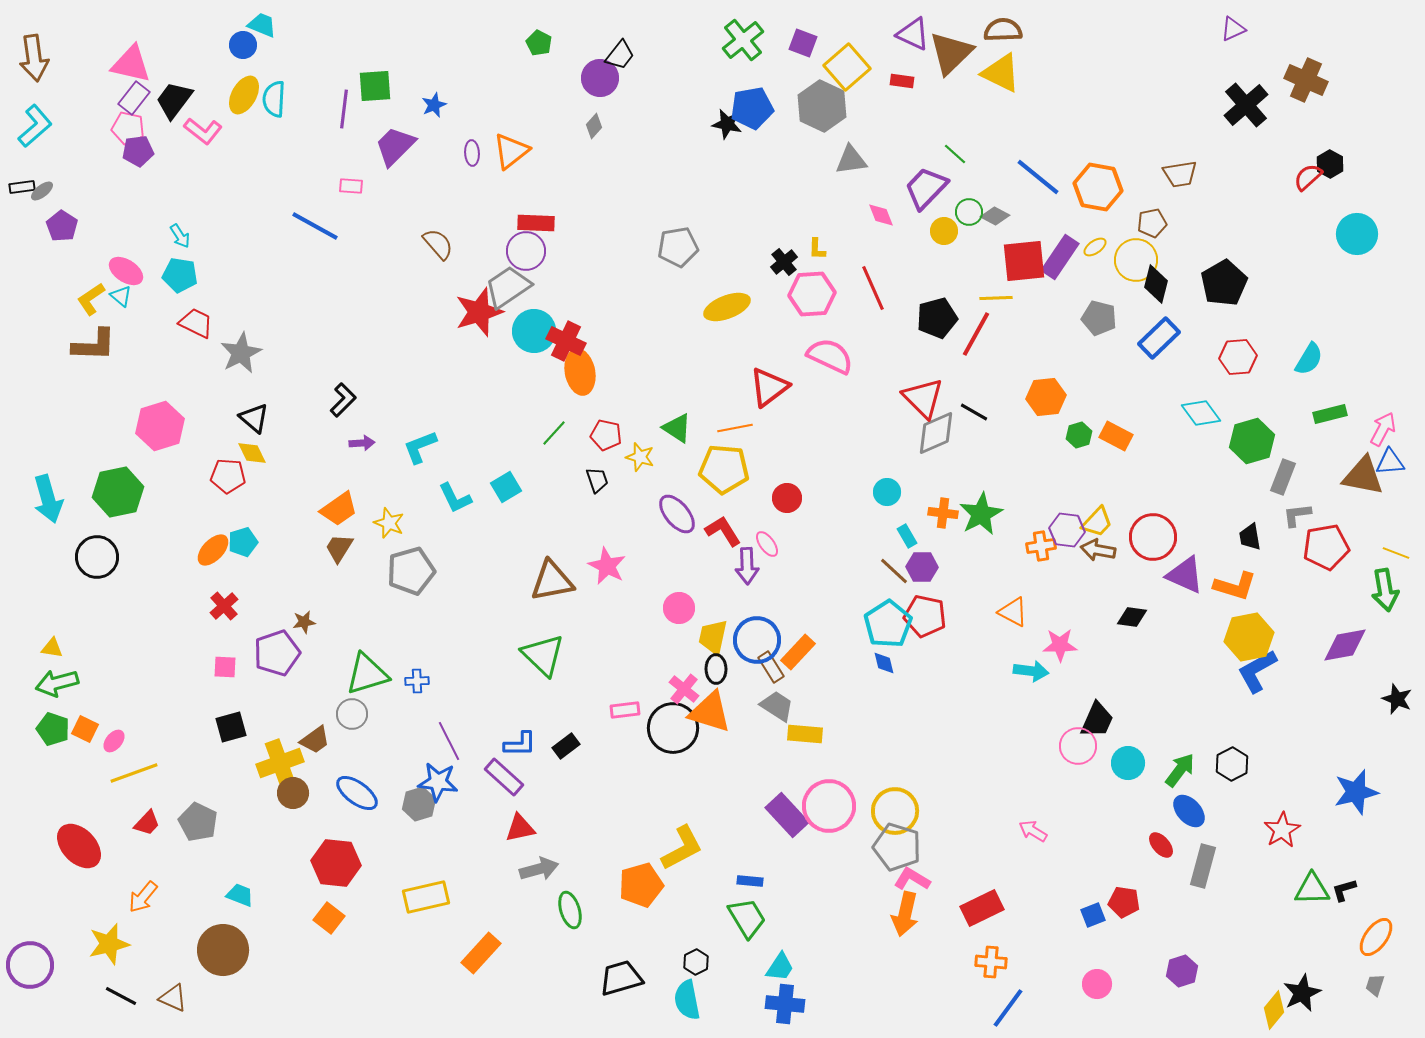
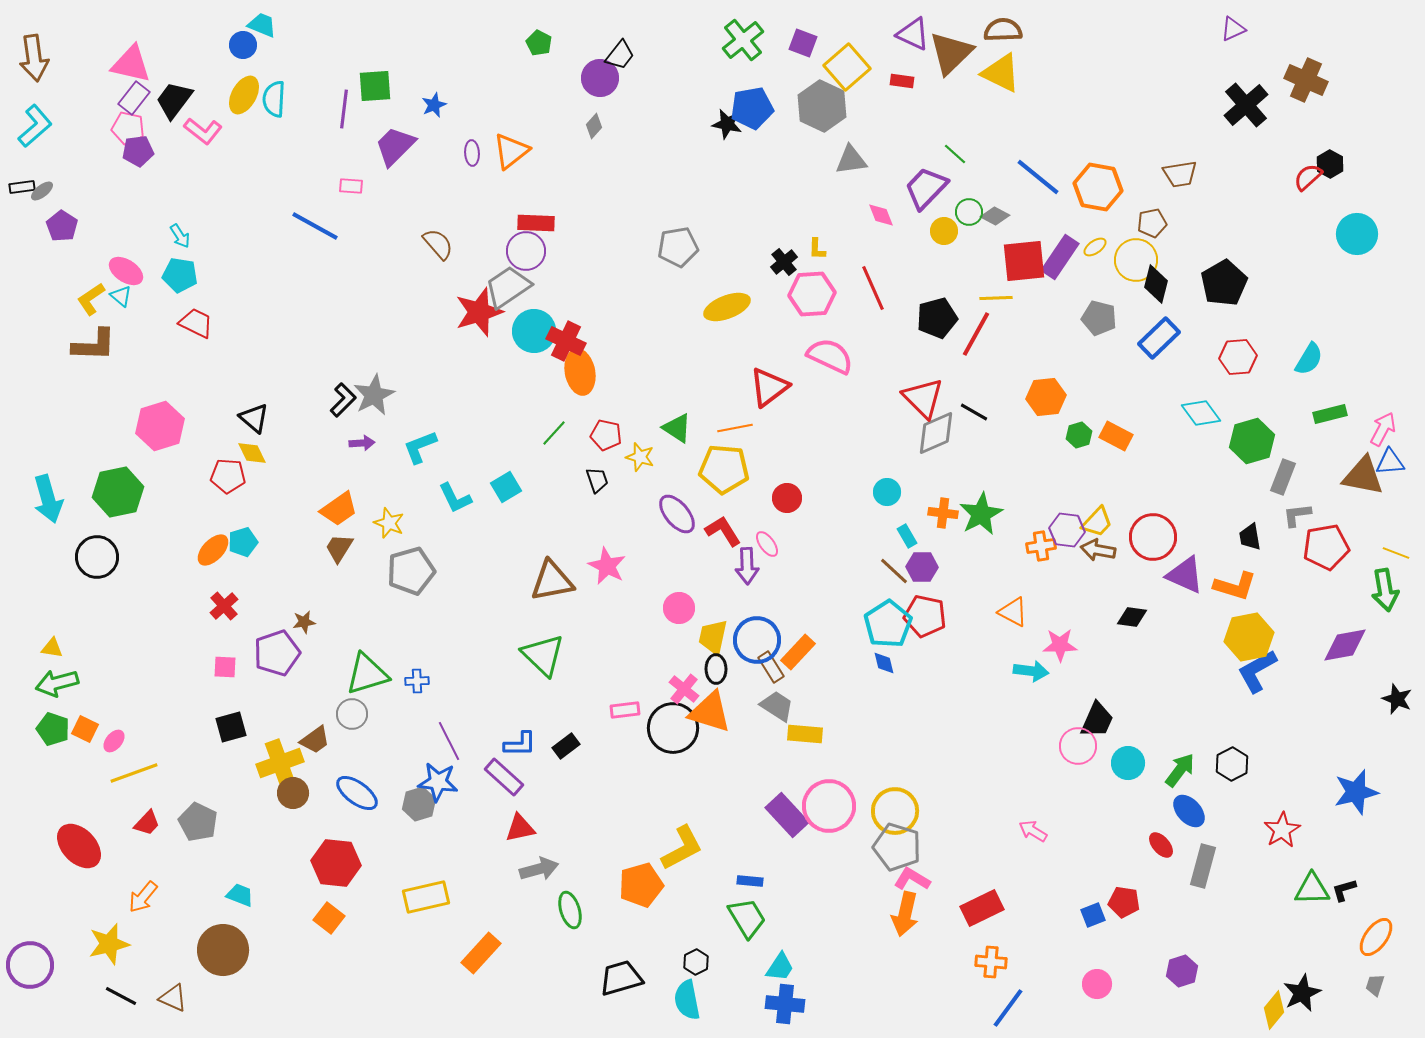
gray star at (241, 353): moved 133 px right, 42 px down
